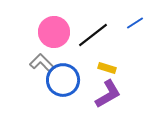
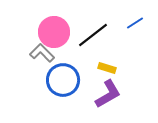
gray L-shape: moved 10 px up
